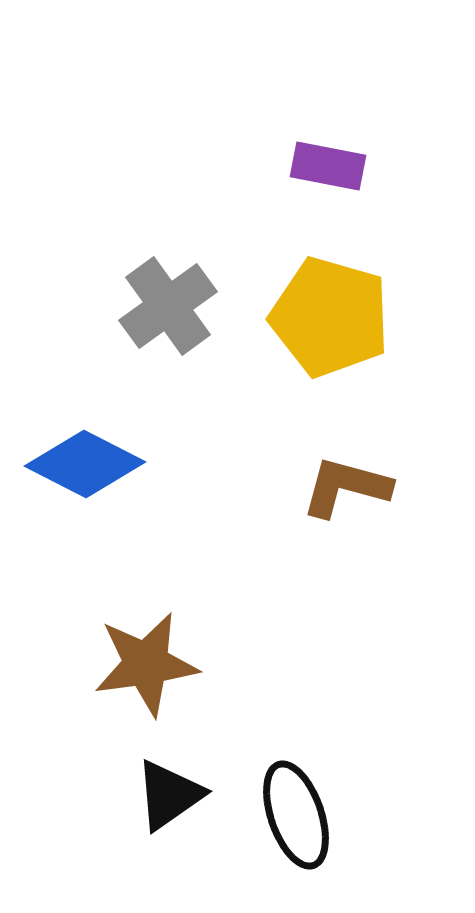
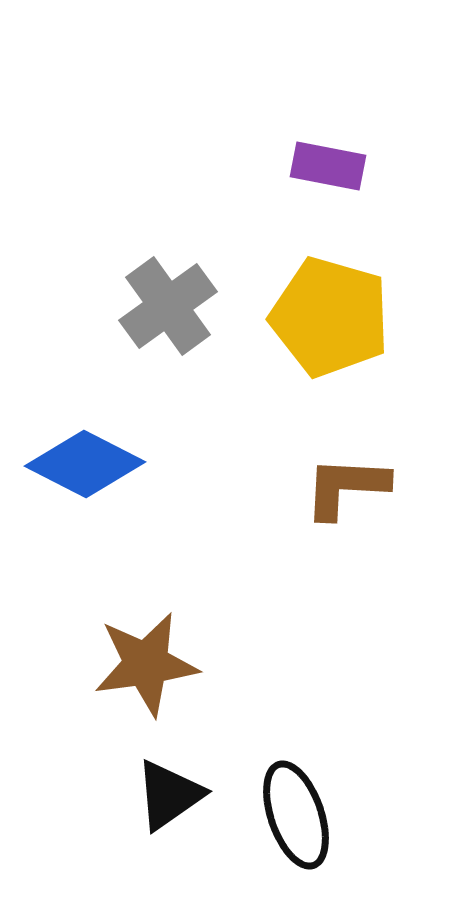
brown L-shape: rotated 12 degrees counterclockwise
